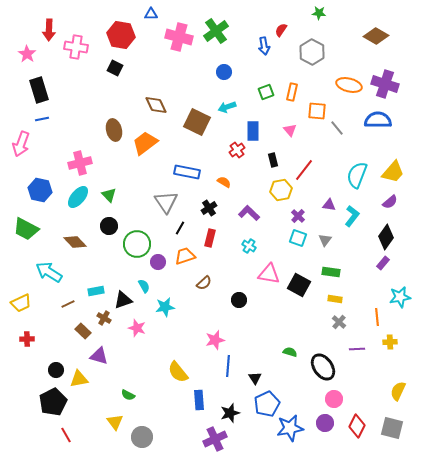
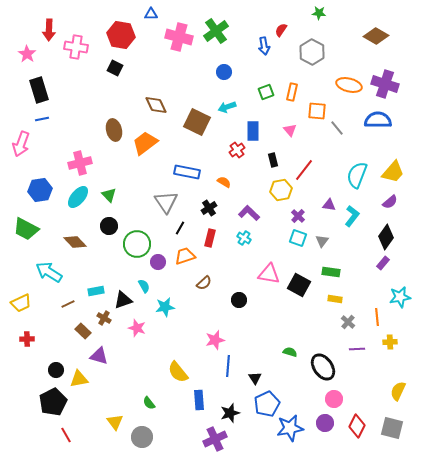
blue hexagon at (40, 190): rotated 20 degrees counterclockwise
gray triangle at (325, 240): moved 3 px left, 1 px down
cyan cross at (249, 246): moved 5 px left, 8 px up
gray cross at (339, 322): moved 9 px right
green semicircle at (128, 395): moved 21 px right, 8 px down; rotated 24 degrees clockwise
